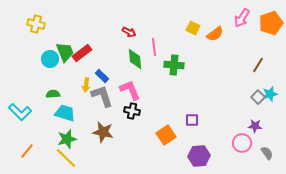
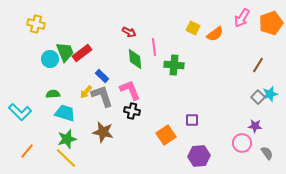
yellow arrow: moved 7 px down; rotated 32 degrees clockwise
